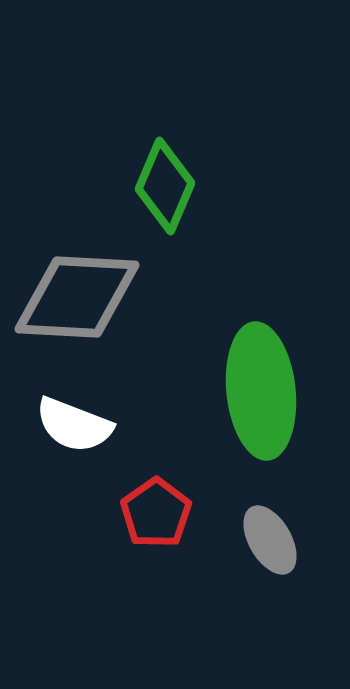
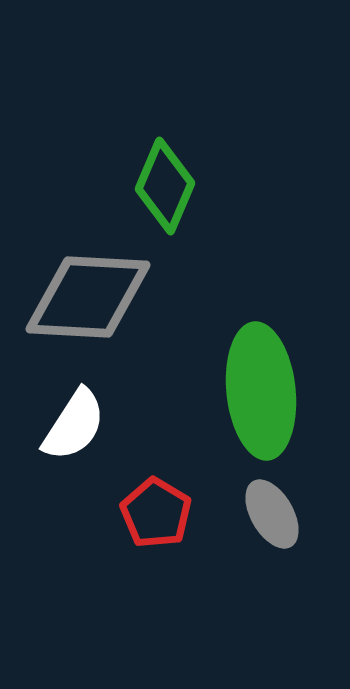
gray diamond: moved 11 px right
white semicircle: rotated 78 degrees counterclockwise
red pentagon: rotated 6 degrees counterclockwise
gray ellipse: moved 2 px right, 26 px up
